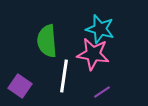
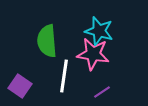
cyan star: moved 1 px left, 2 px down
